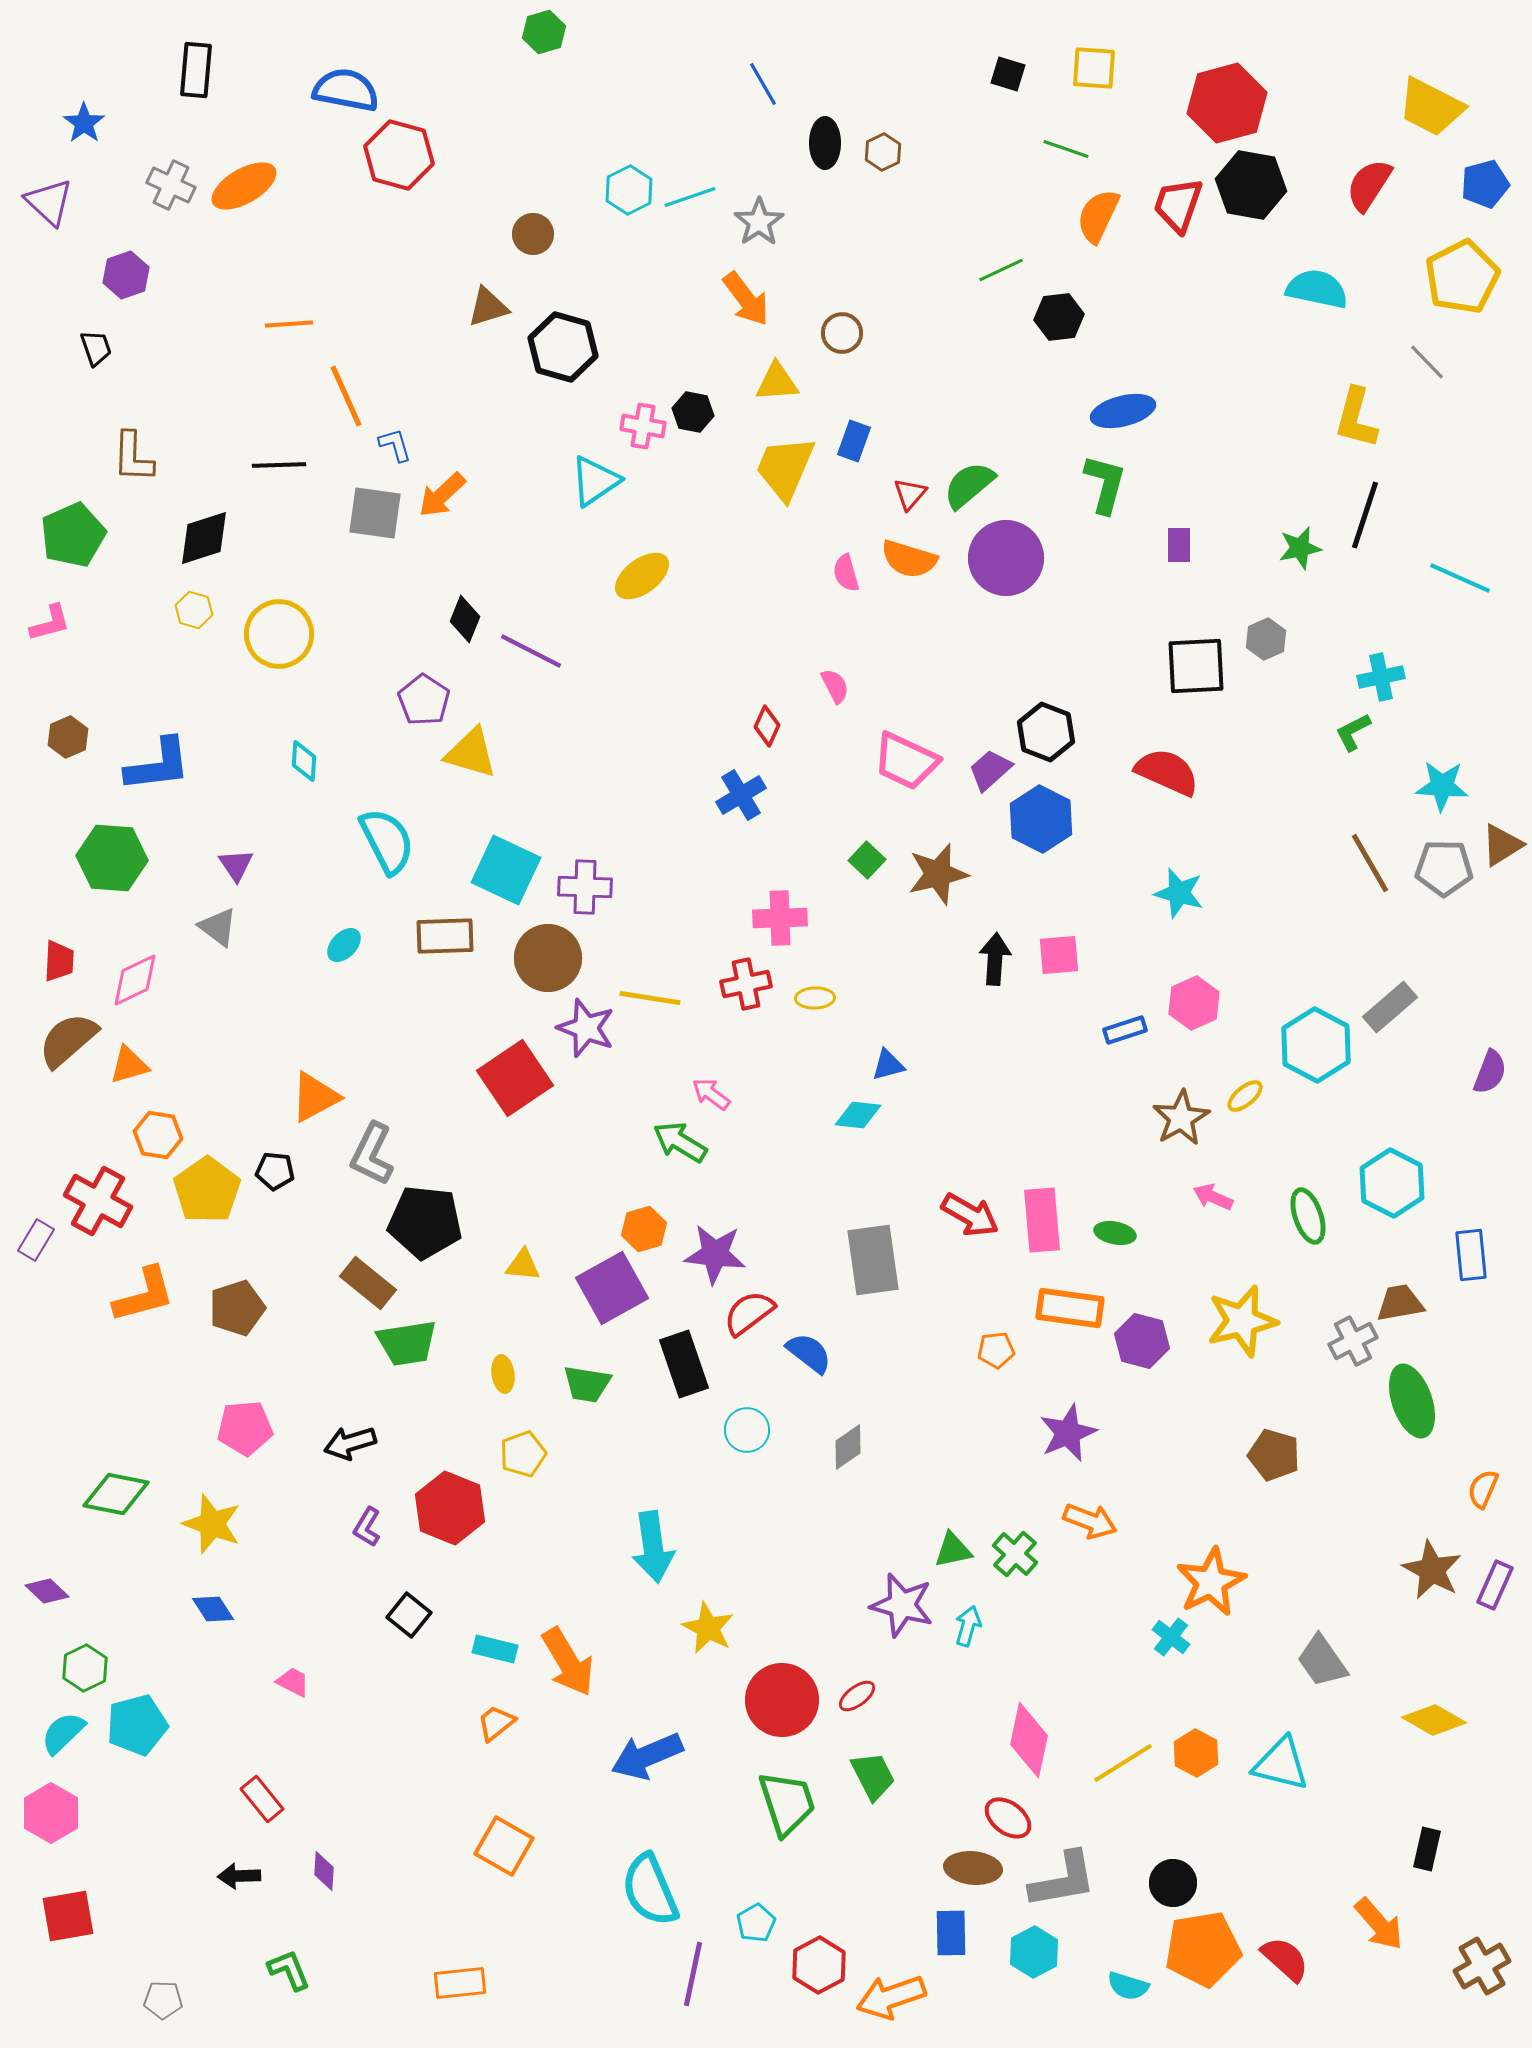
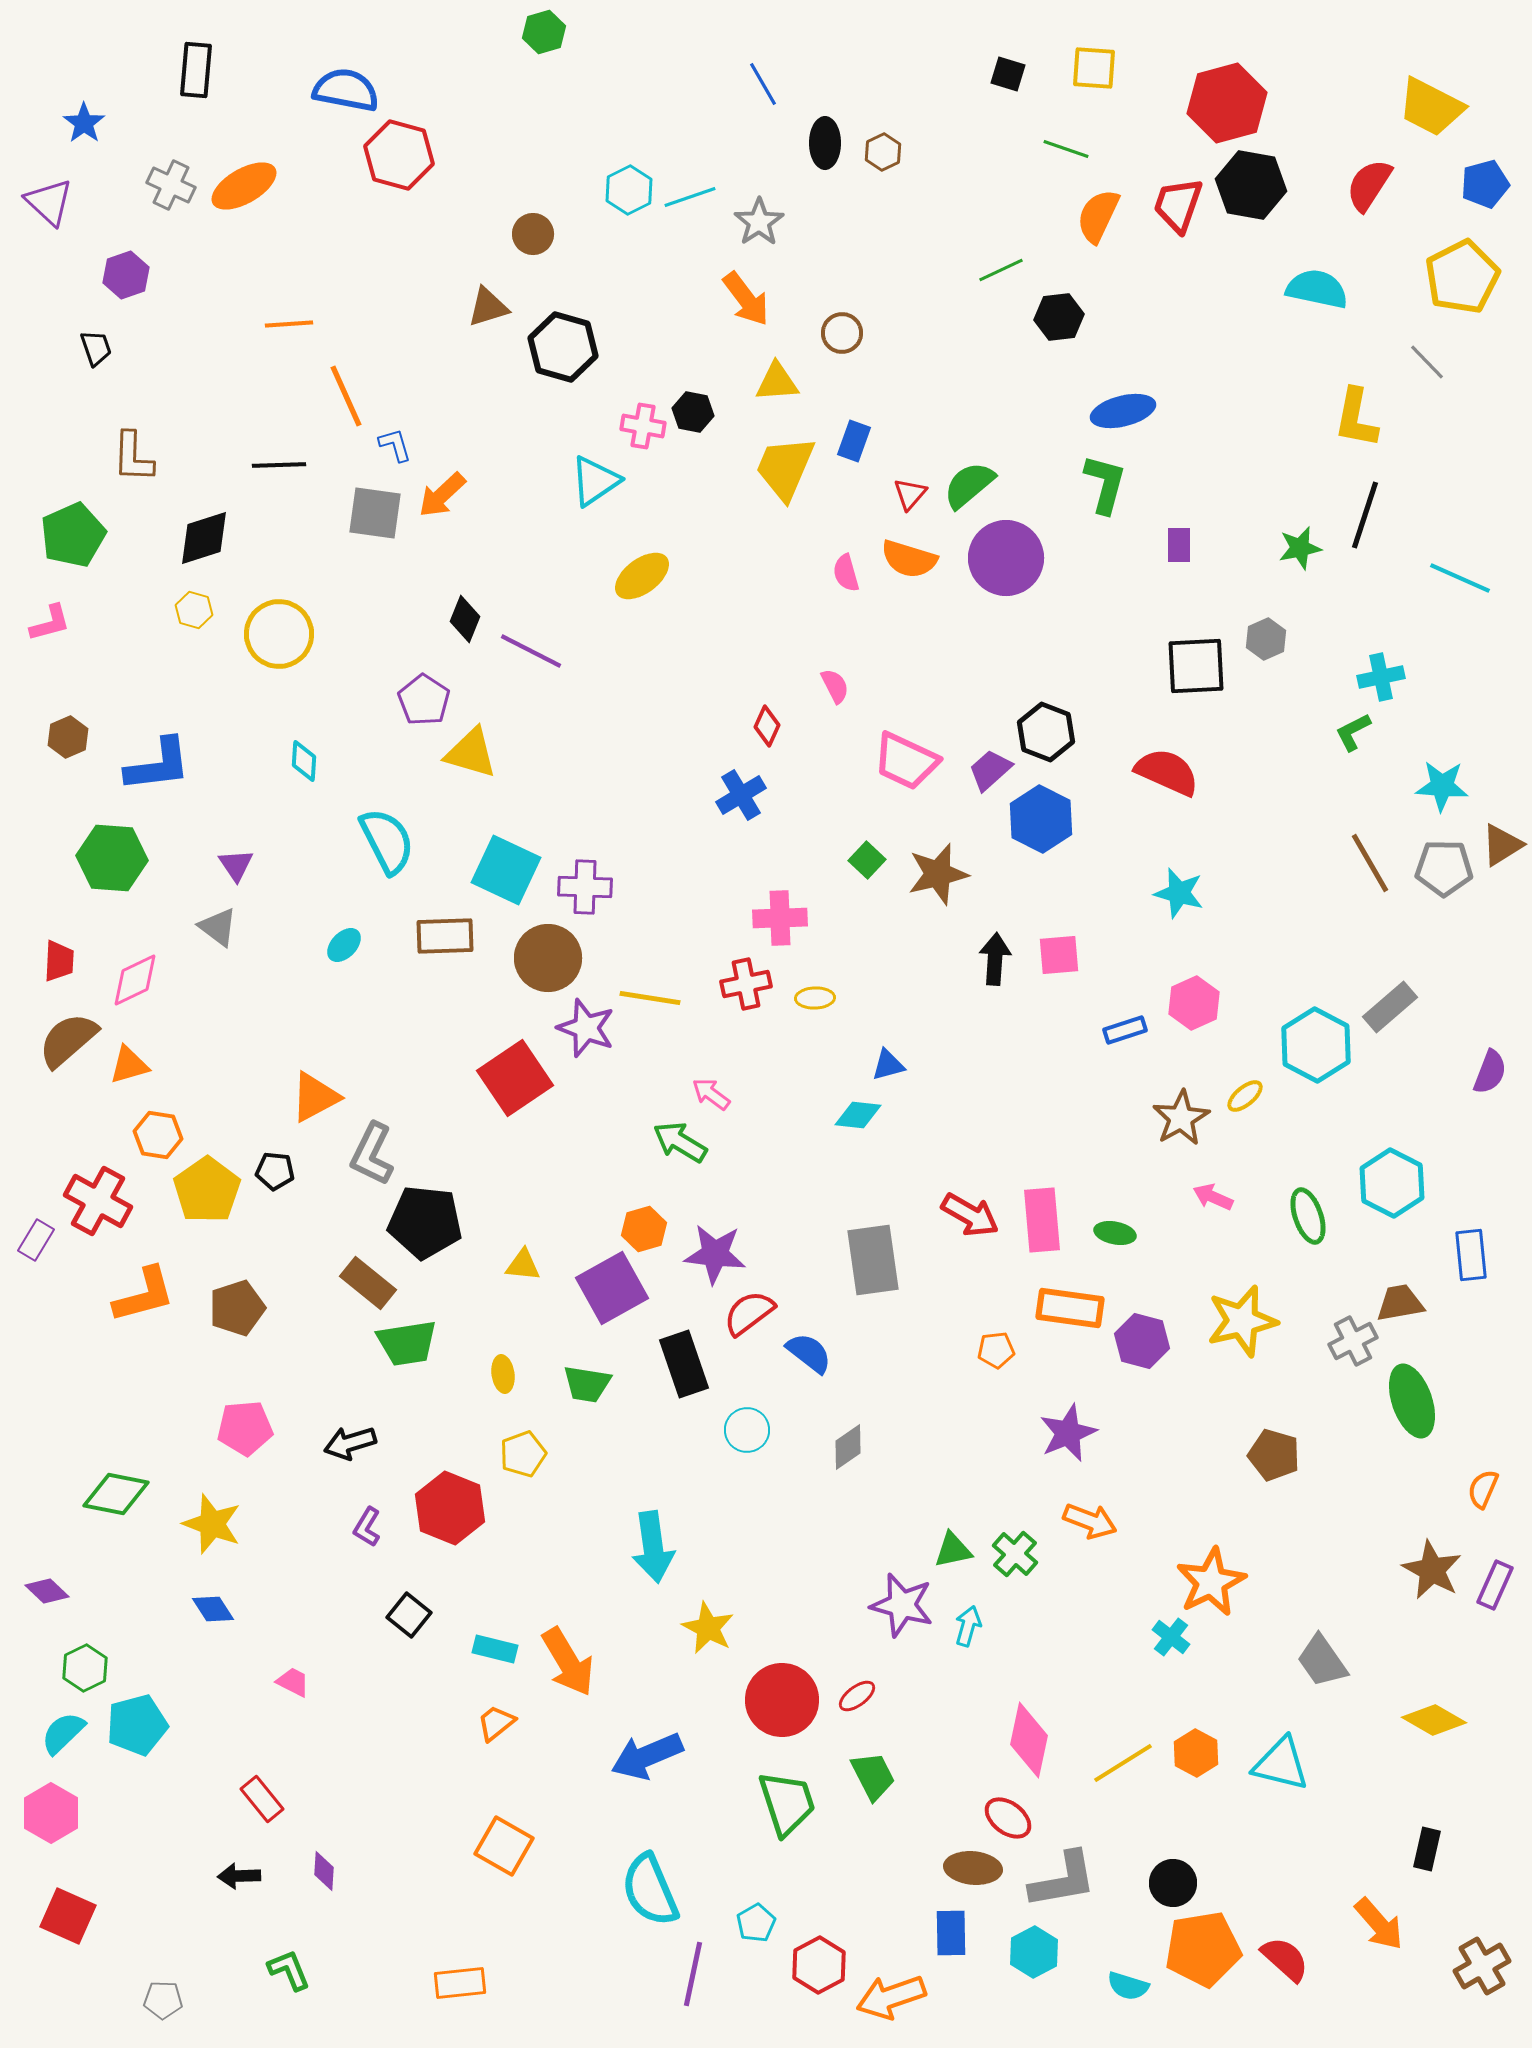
yellow L-shape at (1356, 418): rotated 4 degrees counterclockwise
red square at (68, 1916): rotated 34 degrees clockwise
